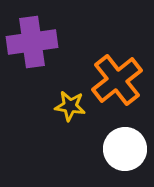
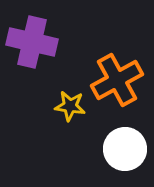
purple cross: rotated 21 degrees clockwise
orange cross: rotated 9 degrees clockwise
